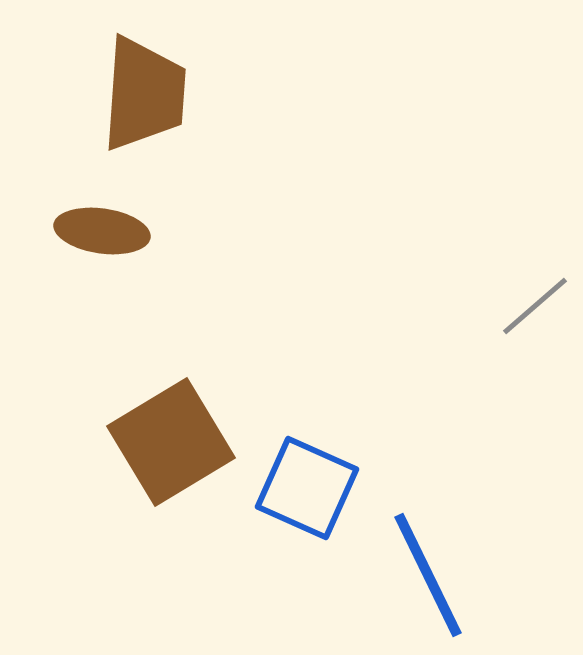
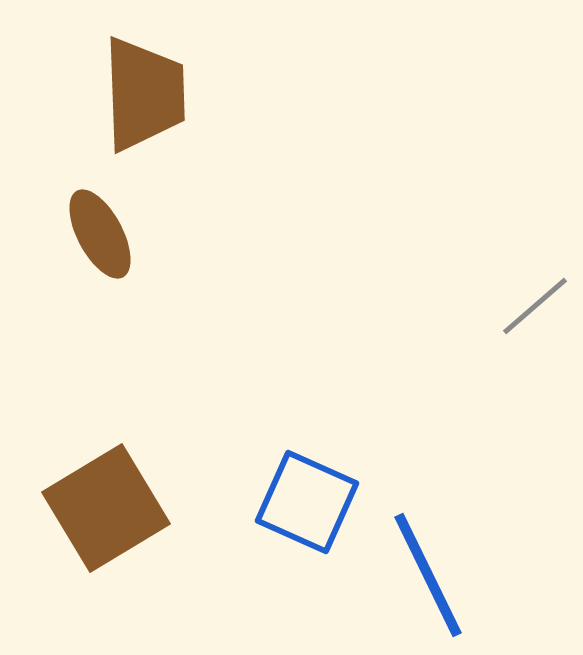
brown trapezoid: rotated 6 degrees counterclockwise
brown ellipse: moved 2 px left, 3 px down; rotated 54 degrees clockwise
brown square: moved 65 px left, 66 px down
blue square: moved 14 px down
